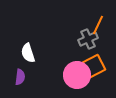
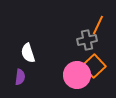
gray cross: moved 1 px left, 1 px down; rotated 12 degrees clockwise
orange square: rotated 15 degrees counterclockwise
